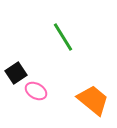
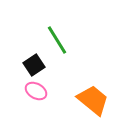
green line: moved 6 px left, 3 px down
black square: moved 18 px right, 8 px up
